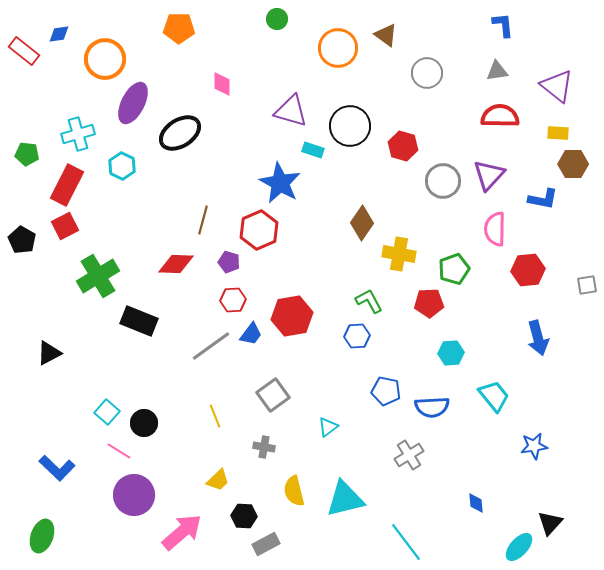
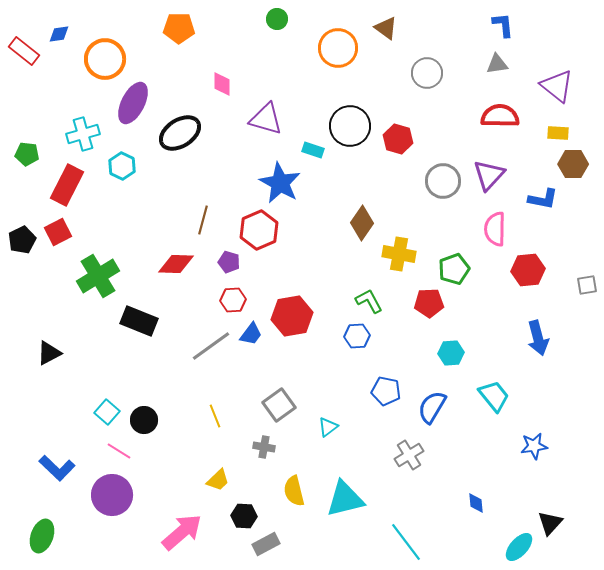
brown triangle at (386, 35): moved 7 px up
gray triangle at (497, 71): moved 7 px up
purple triangle at (291, 111): moved 25 px left, 8 px down
cyan cross at (78, 134): moved 5 px right
red hexagon at (403, 146): moved 5 px left, 7 px up
red square at (65, 226): moved 7 px left, 6 px down
black pentagon at (22, 240): rotated 16 degrees clockwise
gray square at (273, 395): moved 6 px right, 10 px down
blue semicircle at (432, 407): rotated 124 degrees clockwise
black circle at (144, 423): moved 3 px up
purple circle at (134, 495): moved 22 px left
